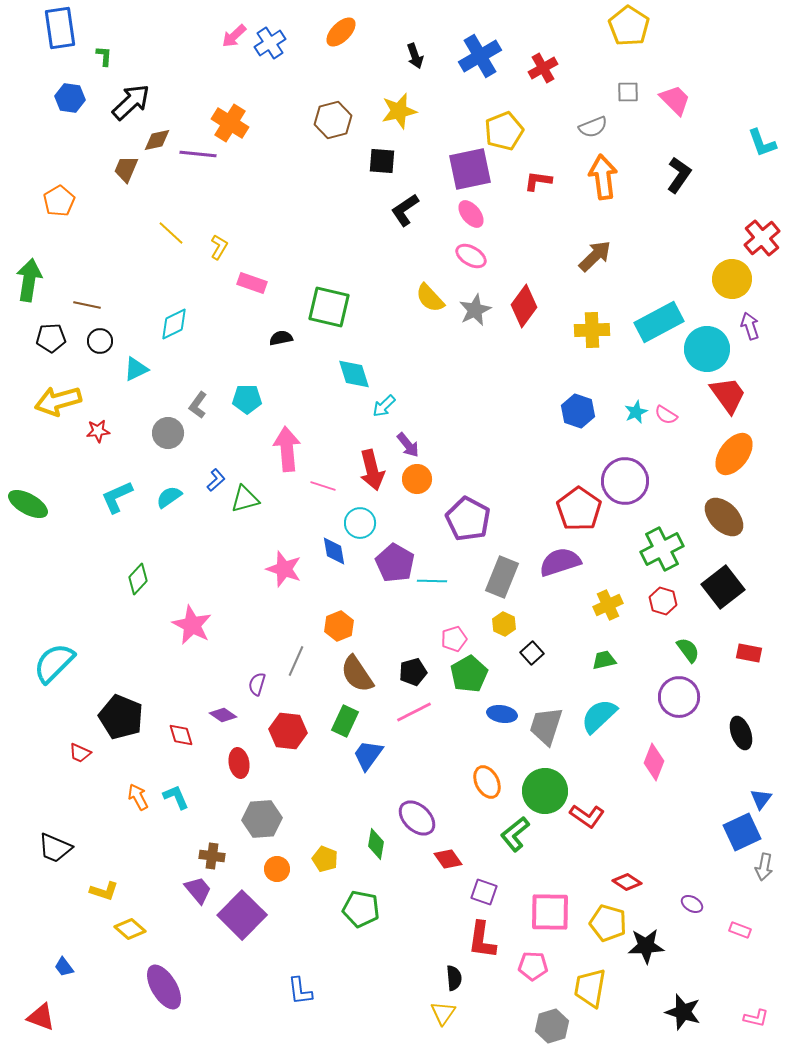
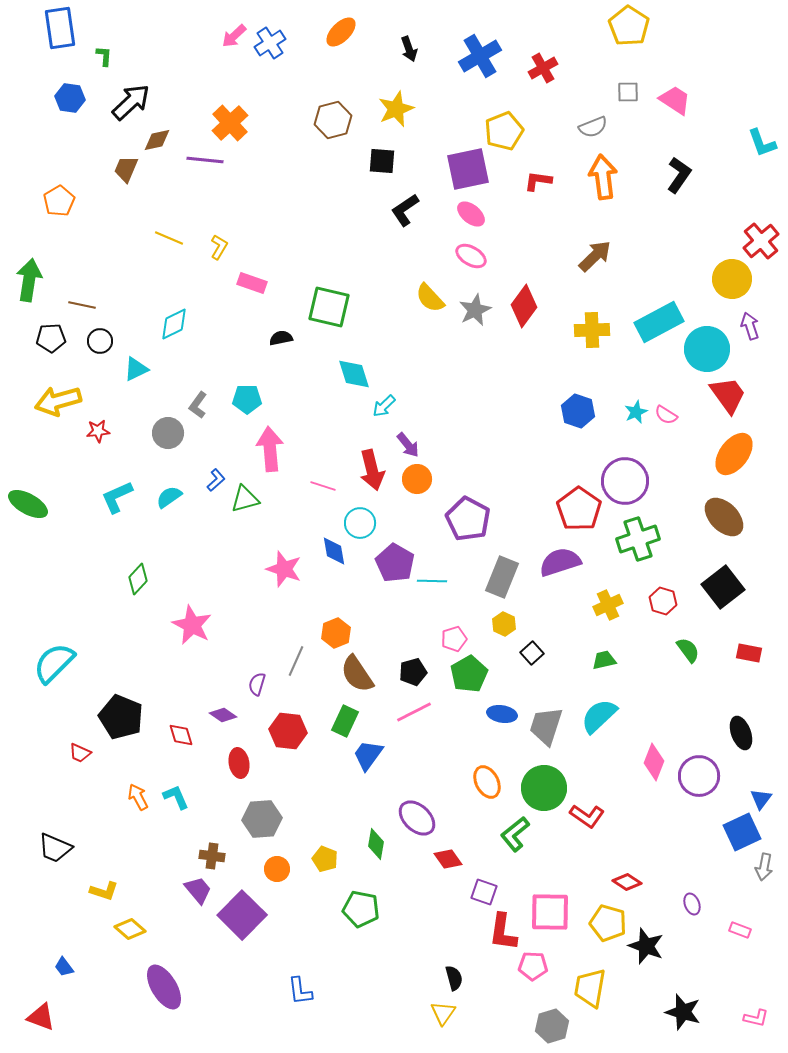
black arrow at (415, 56): moved 6 px left, 7 px up
pink trapezoid at (675, 100): rotated 12 degrees counterclockwise
yellow star at (399, 111): moved 3 px left, 2 px up; rotated 9 degrees counterclockwise
orange cross at (230, 123): rotated 15 degrees clockwise
purple line at (198, 154): moved 7 px right, 6 px down
purple square at (470, 169): moved 2 px left
pink ellipse at (471, 214): rotated 12 degrees counterclockwise
yellow line at (171, 233): moved 2 px left, 5 px down; rotated 20 degrees counterclockwise
red cross at (762, 238): moved 1 px left, 3 px down
brown line at (87, 305): moved 5 px left
pink arrow at (287, 449): moved 17 px left
green cross at (662, 549): moved 24 px left, 10 px up; rotated 9 degrees clockwise
orange hexagon at (339, 626): moved 3 px left, 7 px down
purple circle at (679, 697): moved 20 px right, 79 px down
green circle at (545, 791): moved 1 px left, 3 px up
purple ellipse at (692, 904): rotated 40 degrees clockwise
red L-shape at (482, 940): moved 21 px right, 8 px up
black star at (646, 946): rotated 24 degrees clockwise
black semicircle at (454, 978): rotated 10 degrees counterclockwise
